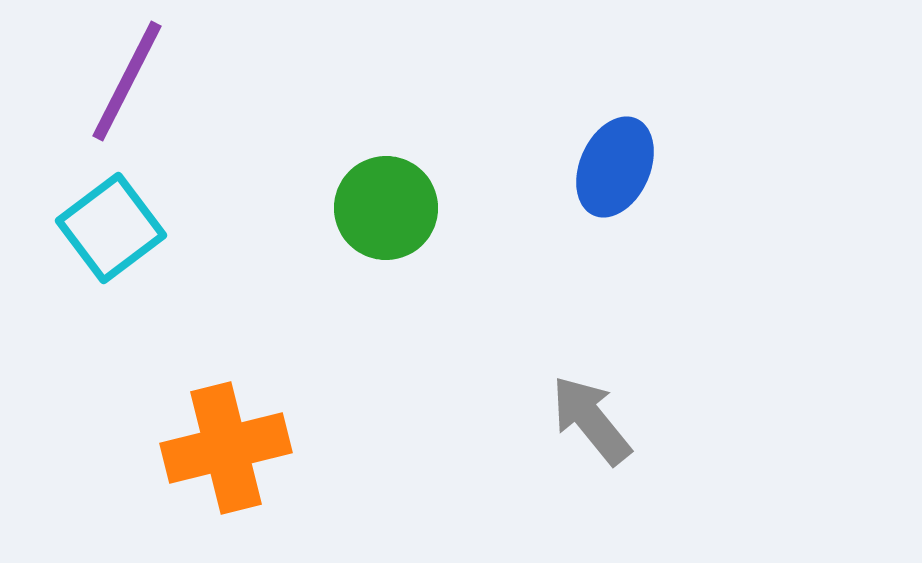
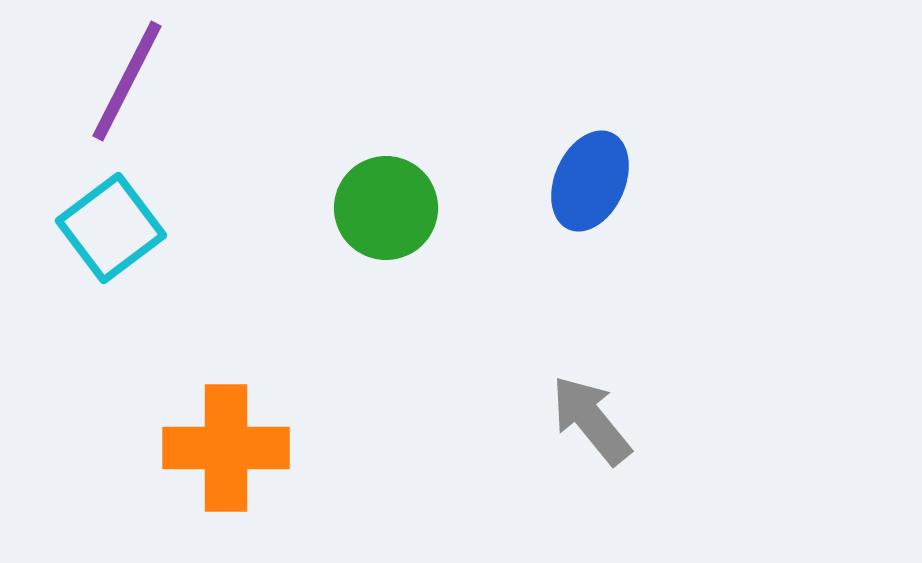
blue ellipse: moved 25 px left, 14 px down
orange cross: rotated 14 degrees clockwise
